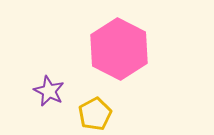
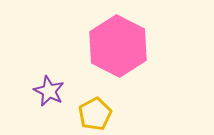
pink hexagon: moved 1 px left, 3 px up
